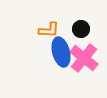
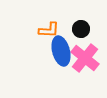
blue ellipse: moved 1 px up
pink cross: moved 1 px right
